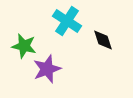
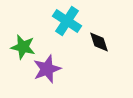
black diamond: moved 4 px left, 2 px down
green star: moved 1 px left, 1 px down
